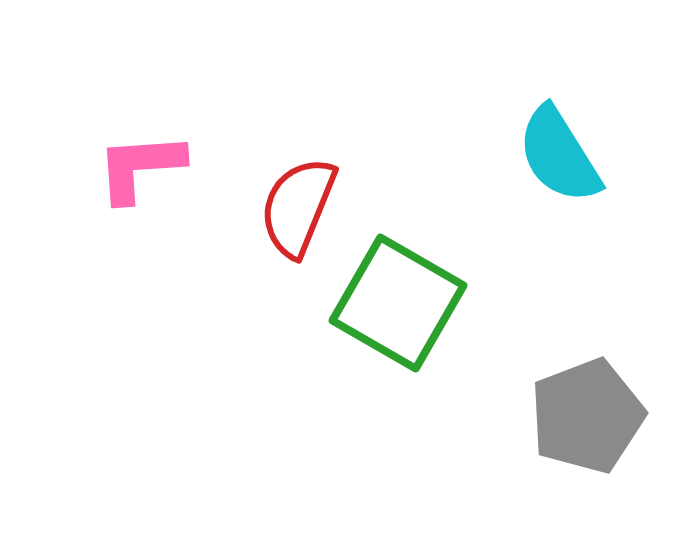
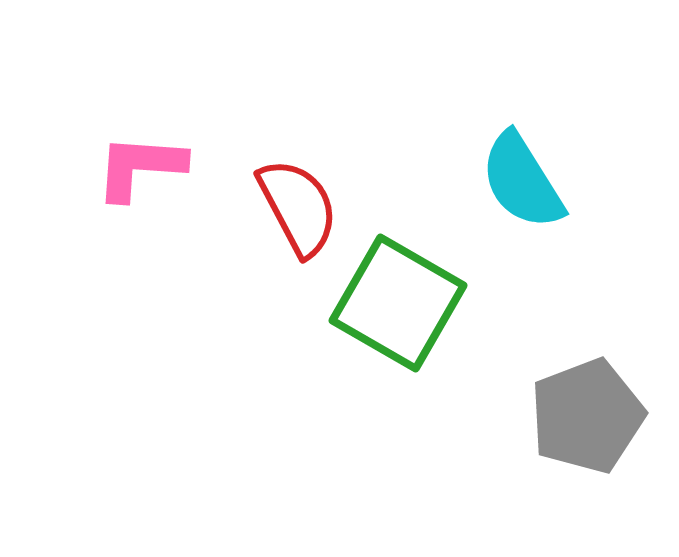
cyan semicircle: moved 37 px left, 26 px down
pink L-shape: rotated 8 degrees clockwise
red semicircle: rotated 130 degrees clockwise
